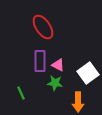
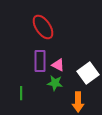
green line: rotated 24 degrees clockwise
